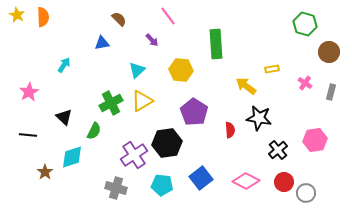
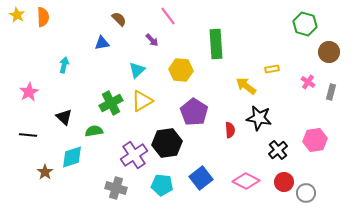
cyan arrow: rotated 21 degrees counterclockwise
pink cross: moved 3 px right, 1 px up
green semicircle: rotated 126 degrees counterclockwise
